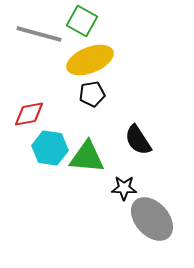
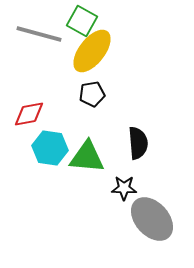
yellow ellipse: moved 2 px right, 9 px up; rotated 30 degrees counterclockwise
black semicircle: moved 3 px down; rotated 152 degrees counterclockwise
